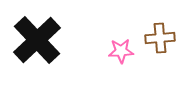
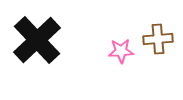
brown cross: moved 2 px left, 1 px down
